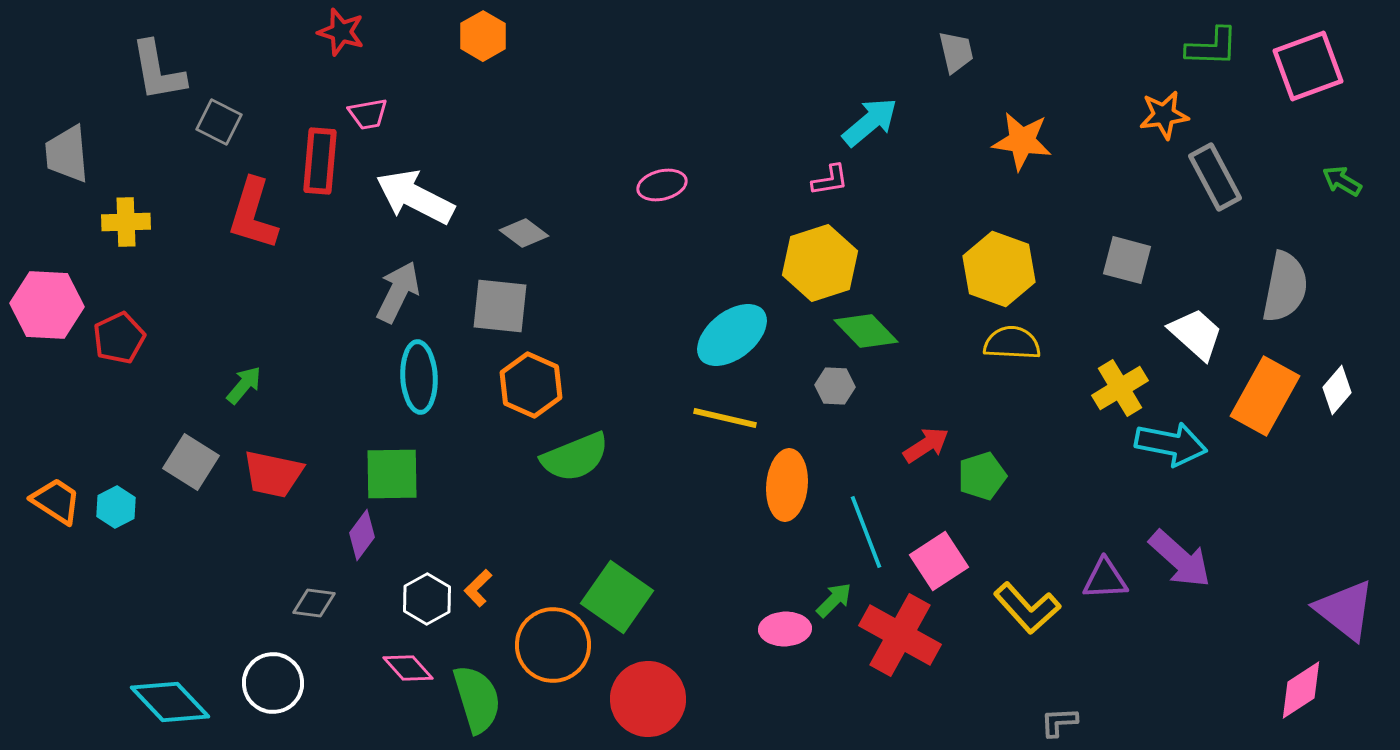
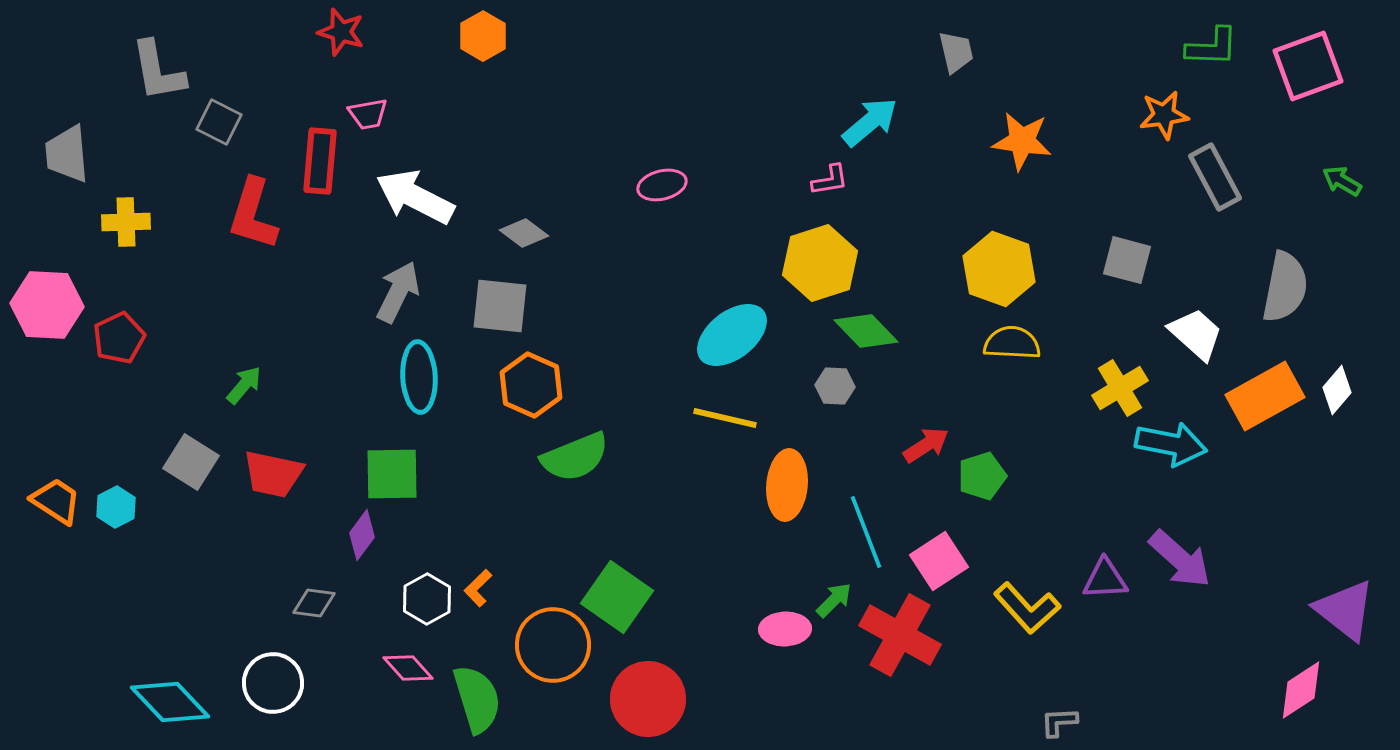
orange rectangle at (1265, 396): rotated 32 degrees clockwise
